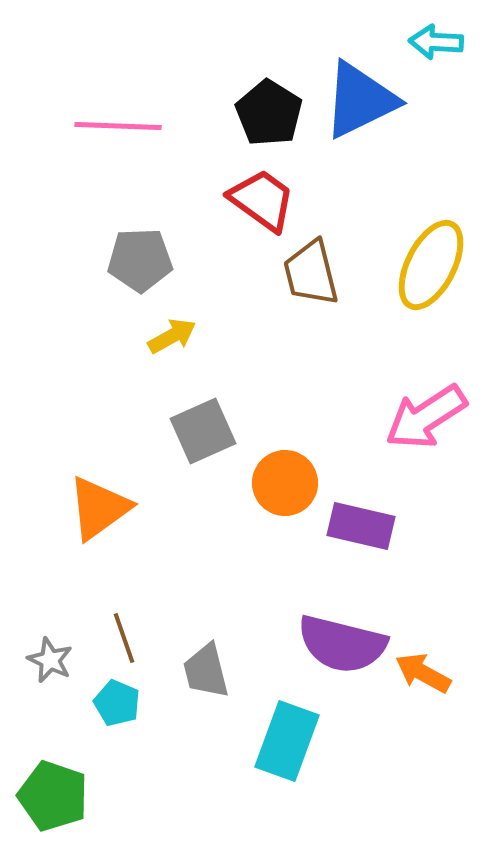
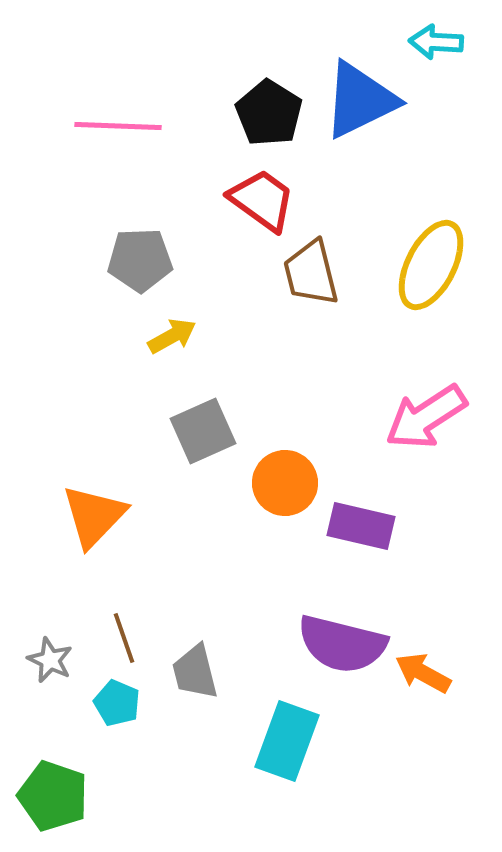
orange triangle: moved 5 px left, 8 px down; rotated 10 degrees counterclockwise
gray trapezoid: moved 11 px left, 1 px down
